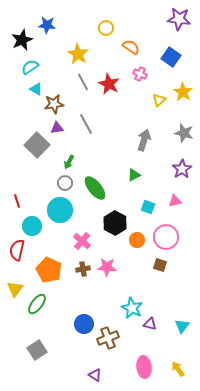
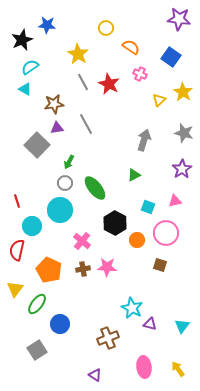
cyan triangle at (36, 89): moved 11 px left
pink circle at (166, 237): moved 4 px up
blue circle at (84, 324): moved 24 px left
